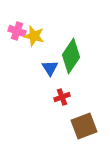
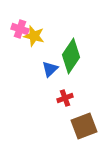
pink cross: moved 3 px right, 2 px up
blue triangle: moved 1 px down; rotated 18 degrees clockwise
red cross: moved 3 px right, 1 px down
